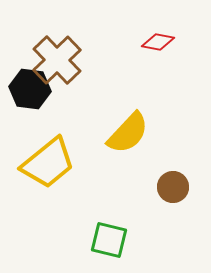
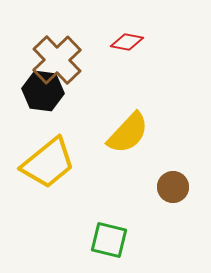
red diamond: moved 31 px left
black hexagon: moved 13 px right, 2 px down
